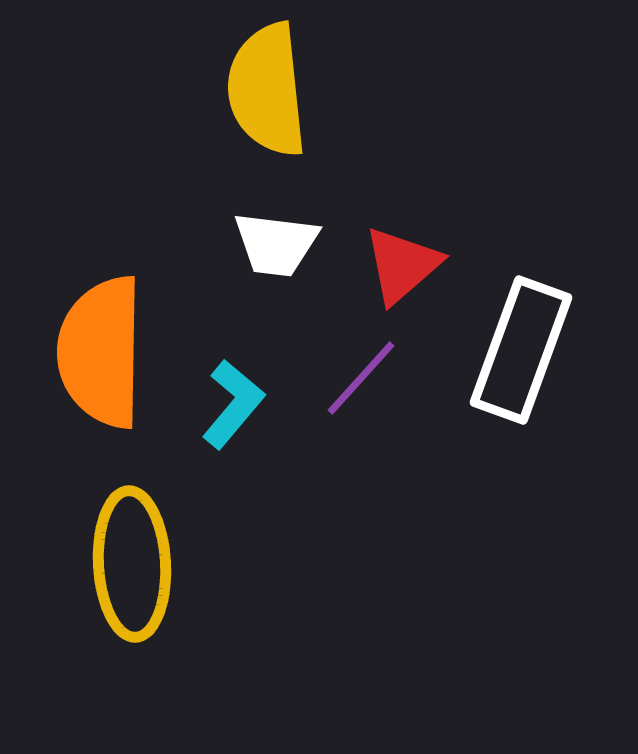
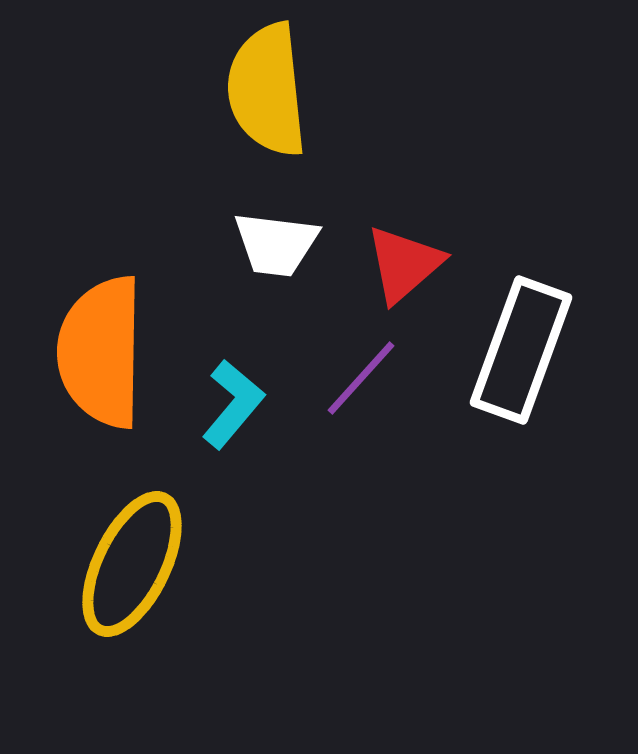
red triangle: moved 2 px right, 1 px up
yellow ellipse: rotated 29 degrees clockwise
